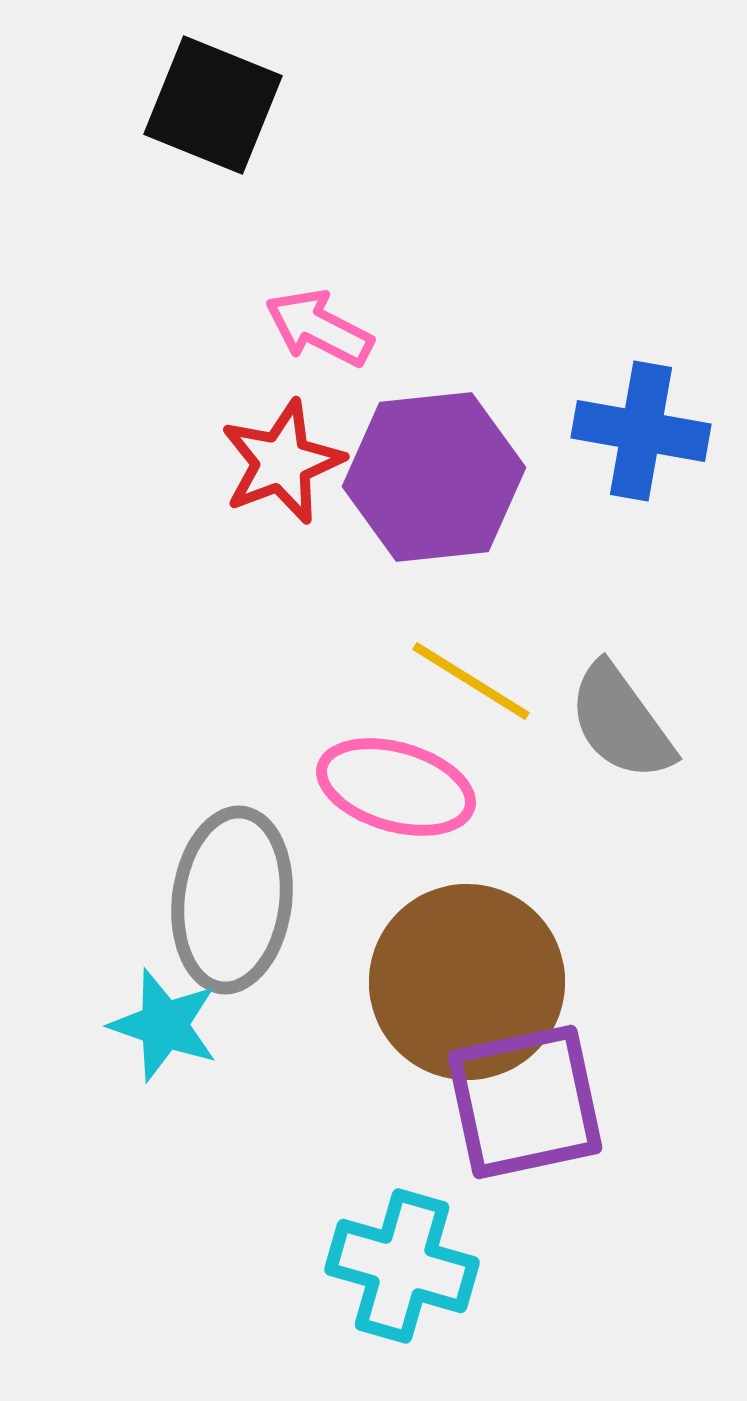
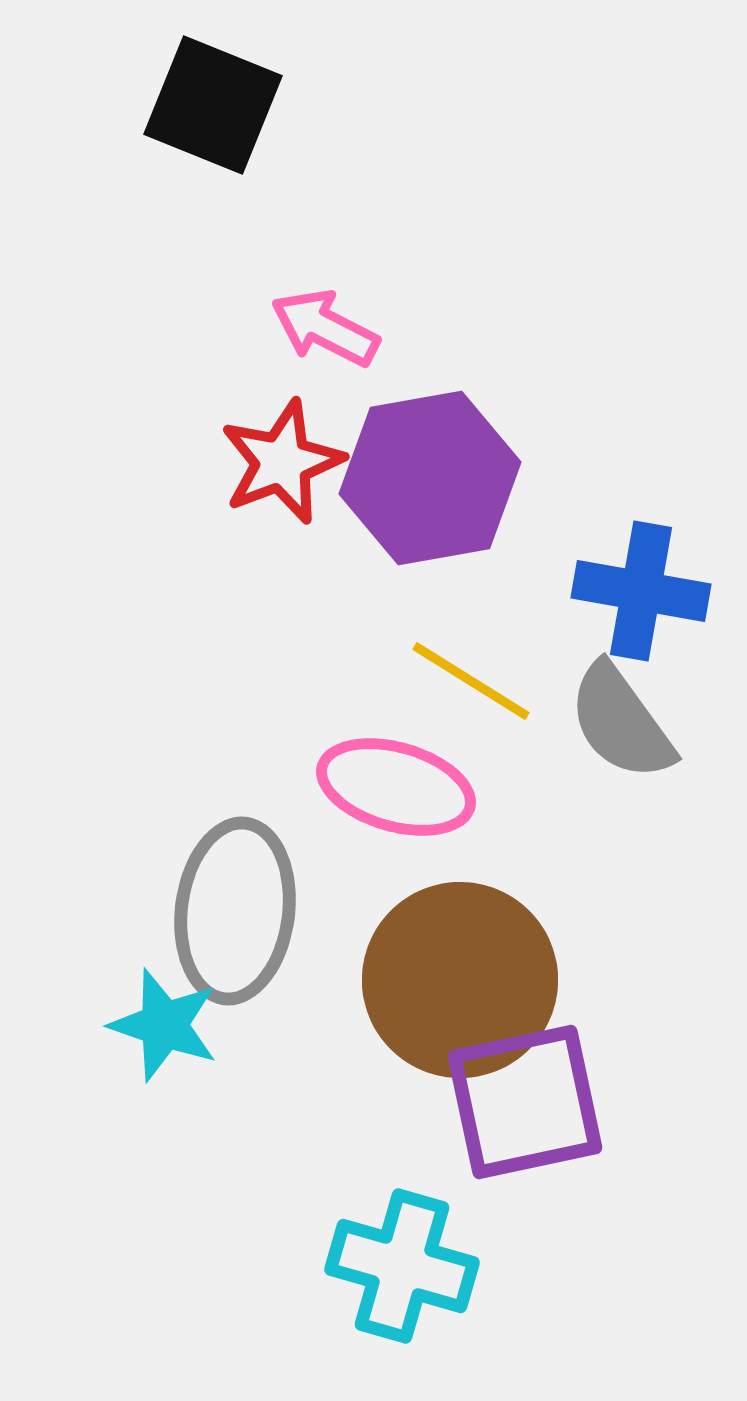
pink arrow: moved 6 px right
blue cross: moved 160 px down
purple hexagon: moved 4 px left, 1 px down; rotated 4 degrees counterclockwise
gray ellipse: moved 3 px right, 11 px down
brown circle: moved 7 px left, 2 px up
